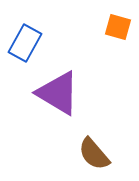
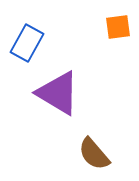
orange square: rotated 24 degrees counterclockwise
blue rectangle: moved 2 px right
